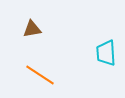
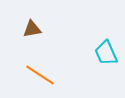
cyan trapezoid: rotated 20 degrees counterclockwise
